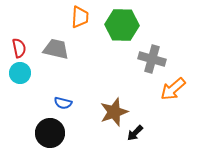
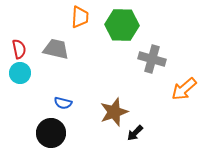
red semicircle: moved 1 px down
orange arrow: moved 11 px right
black circle: moved 1 px right
